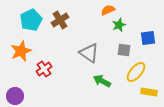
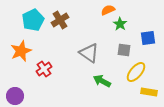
cyan pentagon: moved 2 px right
green star: moved 1 px right, 1 px up; rotated 16 degrees counterclockwise
